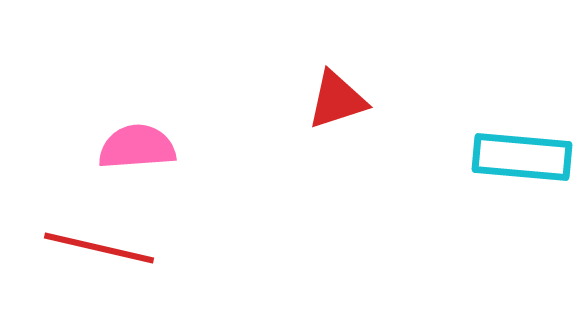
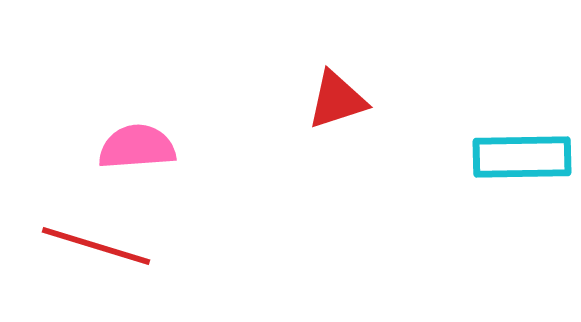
cyan rectangle: rotated 6 degrees counterclockwise
red line: moved 3 px left, 2 px up; rotated 4 degrees clockwise
